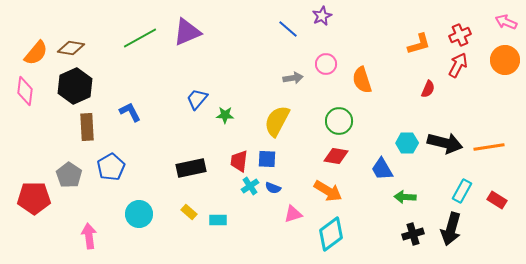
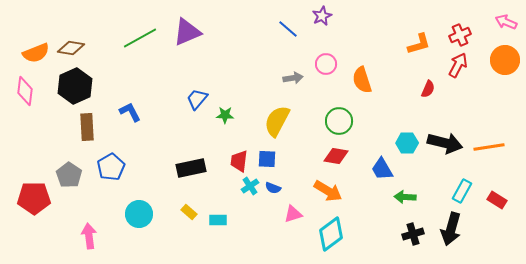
orange semicircle at (36, 53): rotated 28 degrees clockwise
